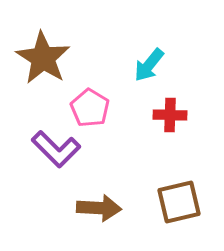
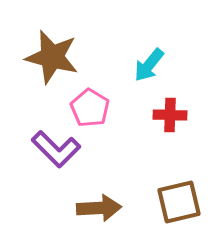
brown star: moved 9 px right, 1 px up; rotated 18 degrees counterclockwise
brown arrow: rotated 6 degrees counterclockwise
